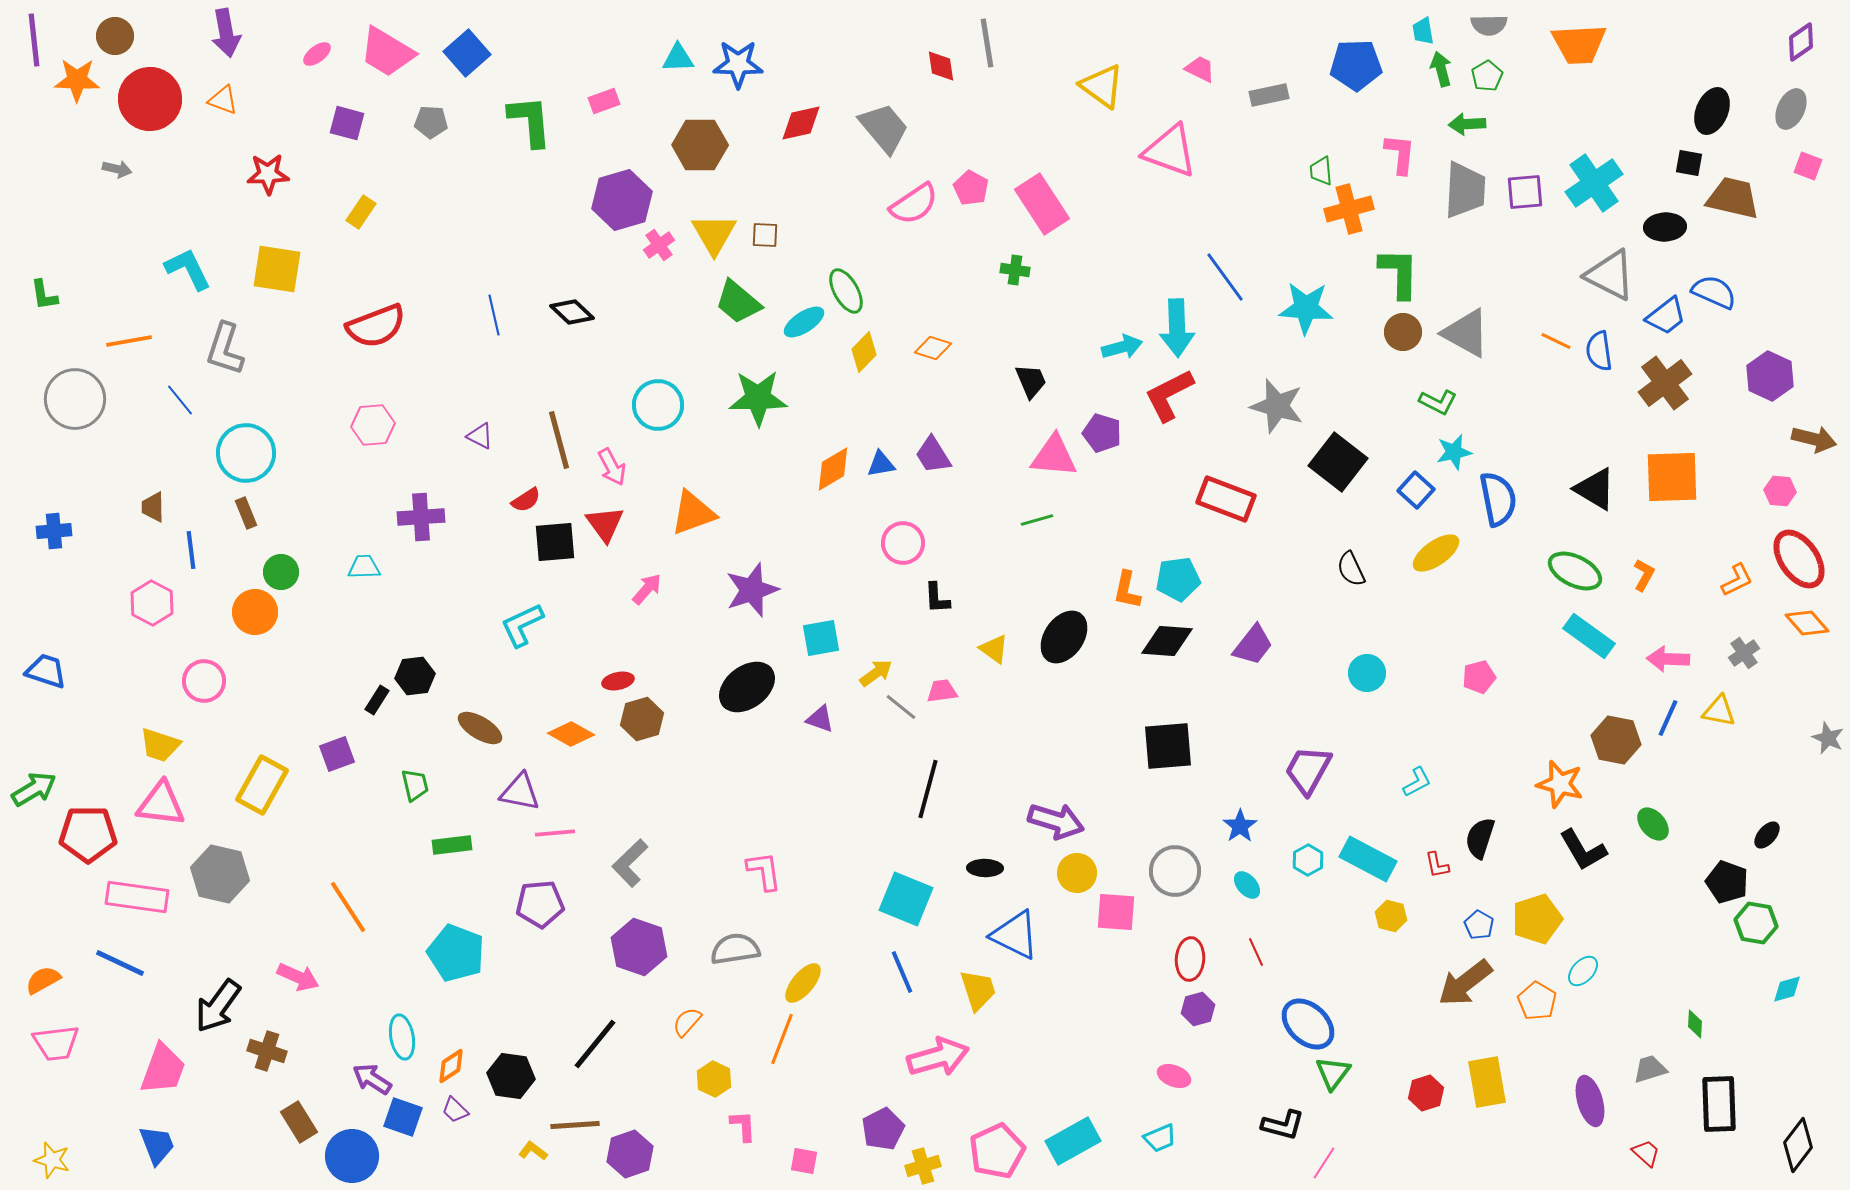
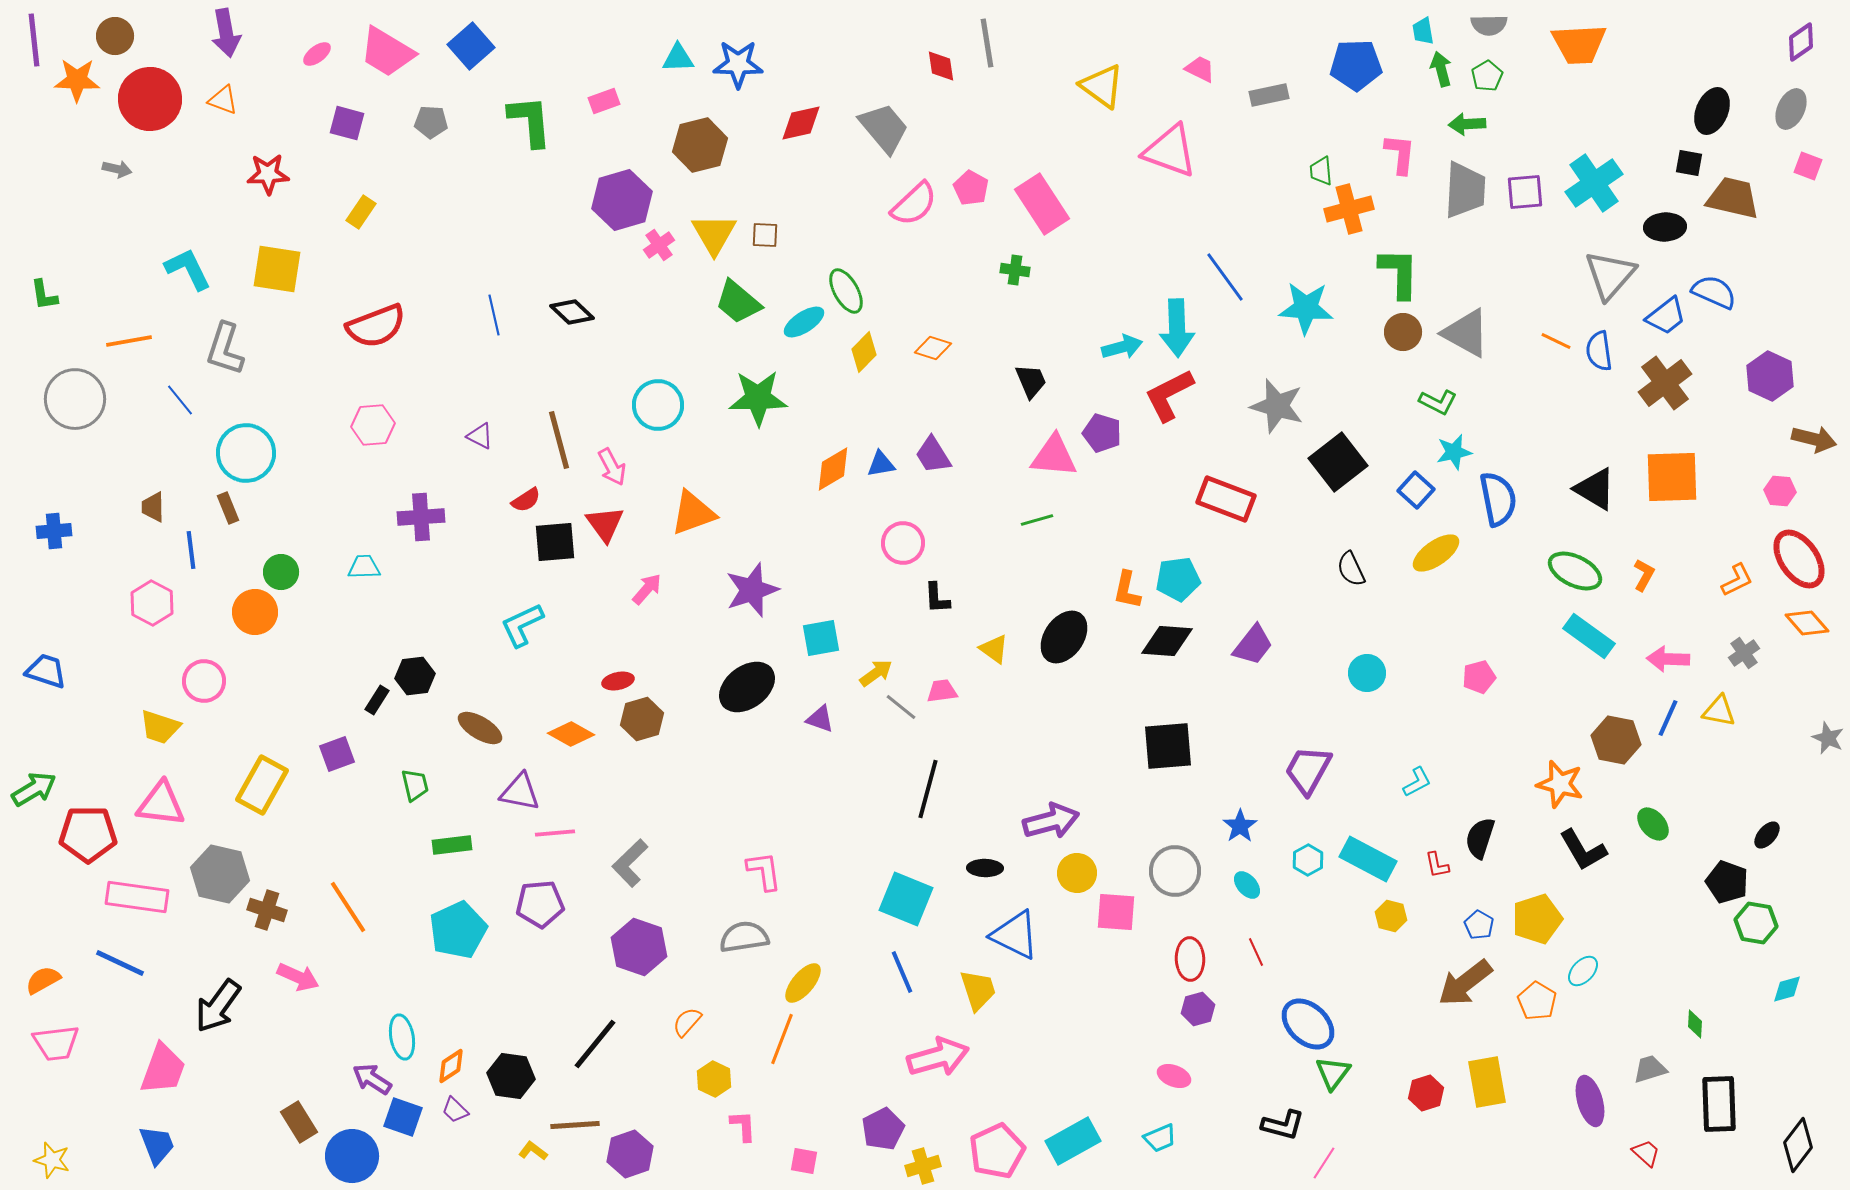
blue square at (467, 53): moved 4 px right, 7 px up
brown hexagon at (700, 145): rotated 14 degrees counterclockwise
pink semicircle at (914, 204): rotated 9 degrees counterclockwise
gray triangle at (1610, 275): rotated 44 degrees clockwise
black square at (1338, 462): rotated 14 degrees clockwise
brown rectangle at (246, 513): moved 18 px left, 5 px up
yellow trapezoid at (160, 745): moved 18 px up
purple arrow at (1056, 821): moved 5 px left; rotated 32 degrees counterclockwise
gray semicircle at (735, 949): moved 9 px right, 12 px up
cyan pentagon at (456, 953): moved 2 px right, 23 px up; rotated 26 degrees clockwise
red ellipse at (1190, 959): rotated 6 degrees counterclockwise
brown cross at (267, 1051): moved 141 px up
